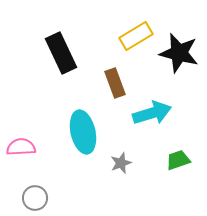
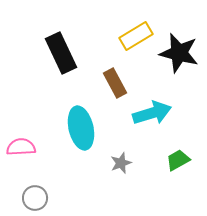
brown rectangle: rotated 8 degrees counterclockwise
cyan ellipse: moved 2 px left, 4 px up
green trapezoid: rotated 10 degrees counterclockwise
